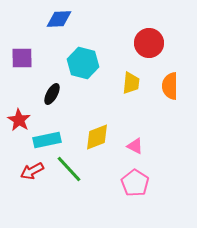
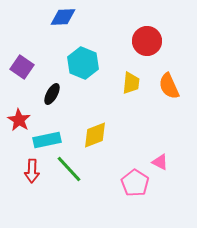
blue diamond: moved 4 px right, 2 px up
red circle: moved 2 px left, 2 px up
purple square: moved 9 px down; rotated 35 degrees clockwise
cyan hexagon: rotated 8 degrees clockwise
orange semicircle: moved 1 px left; rotated 24 degrees counterclockwise
yellow diamond: moved 2 px left, 2 px up
pink triangle: moved 25 px right, 16 px down
red arrow: rotated 60 degrees counterclockwise
